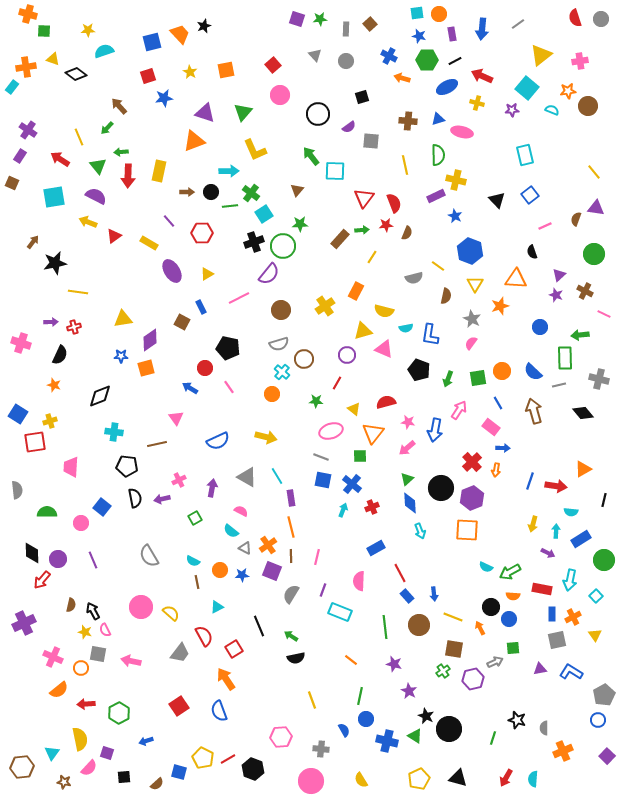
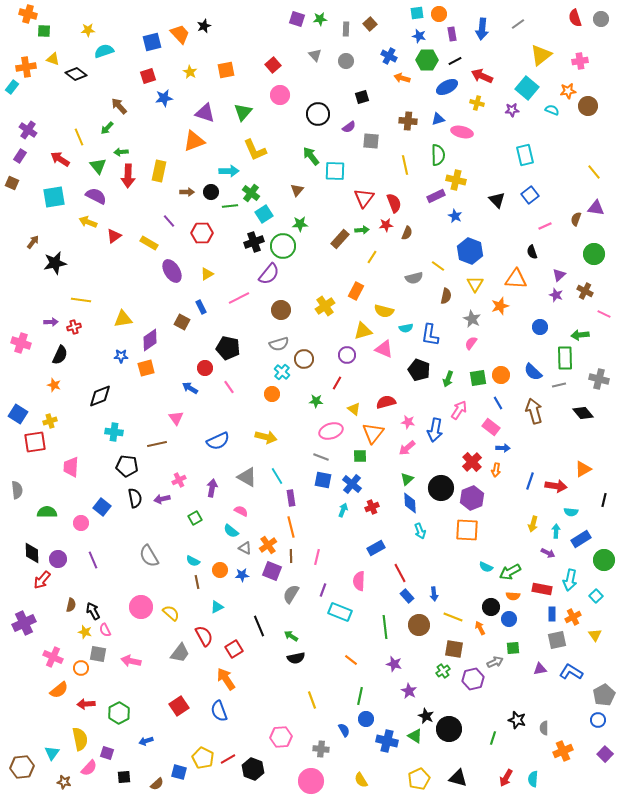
yellow line at (78, 292): moved 3 px right, 8 px down
orange circle at (502, 371): moved 1 px left, 4 px down
purple square at (607, 756): moved 2 px left, 2 px up
